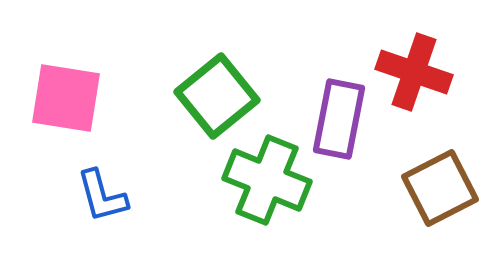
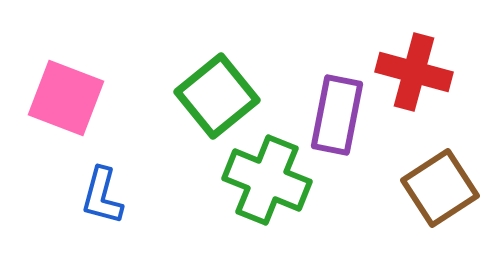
red cross: rotated 4 degrees counterclockwise
pink square: rotated 12 degrees clockwise
purple rectangle: moved 2 px left, 4 px up
brown square: rotated 6 degrees counterclockwise
blue L-shape: rotated 30 degrees clockwise
